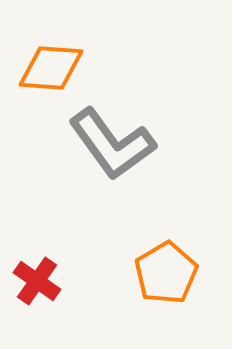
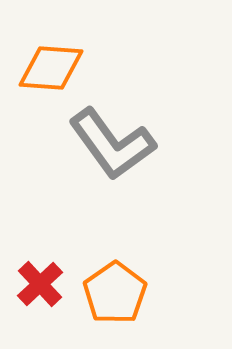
orange pentagon: moved 51 px left, 20 px down; rotated 4 degrees counterclockwise
red cross: moved 3 px right, 3 px down; rotated 12 degrees clockwise
